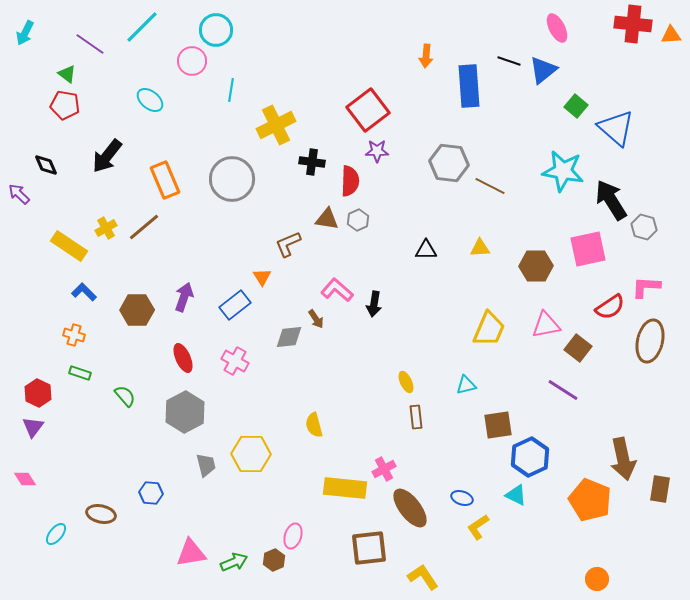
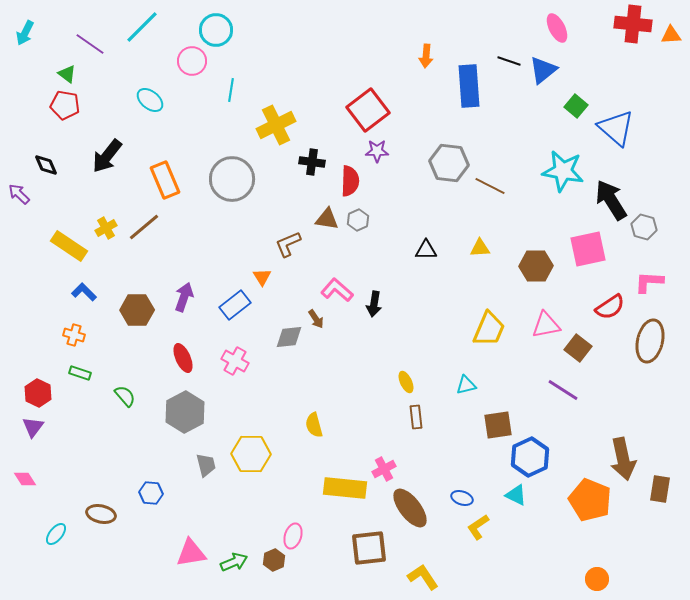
pink L-shape at (646, 287): moved 3 px right, 5 px up
